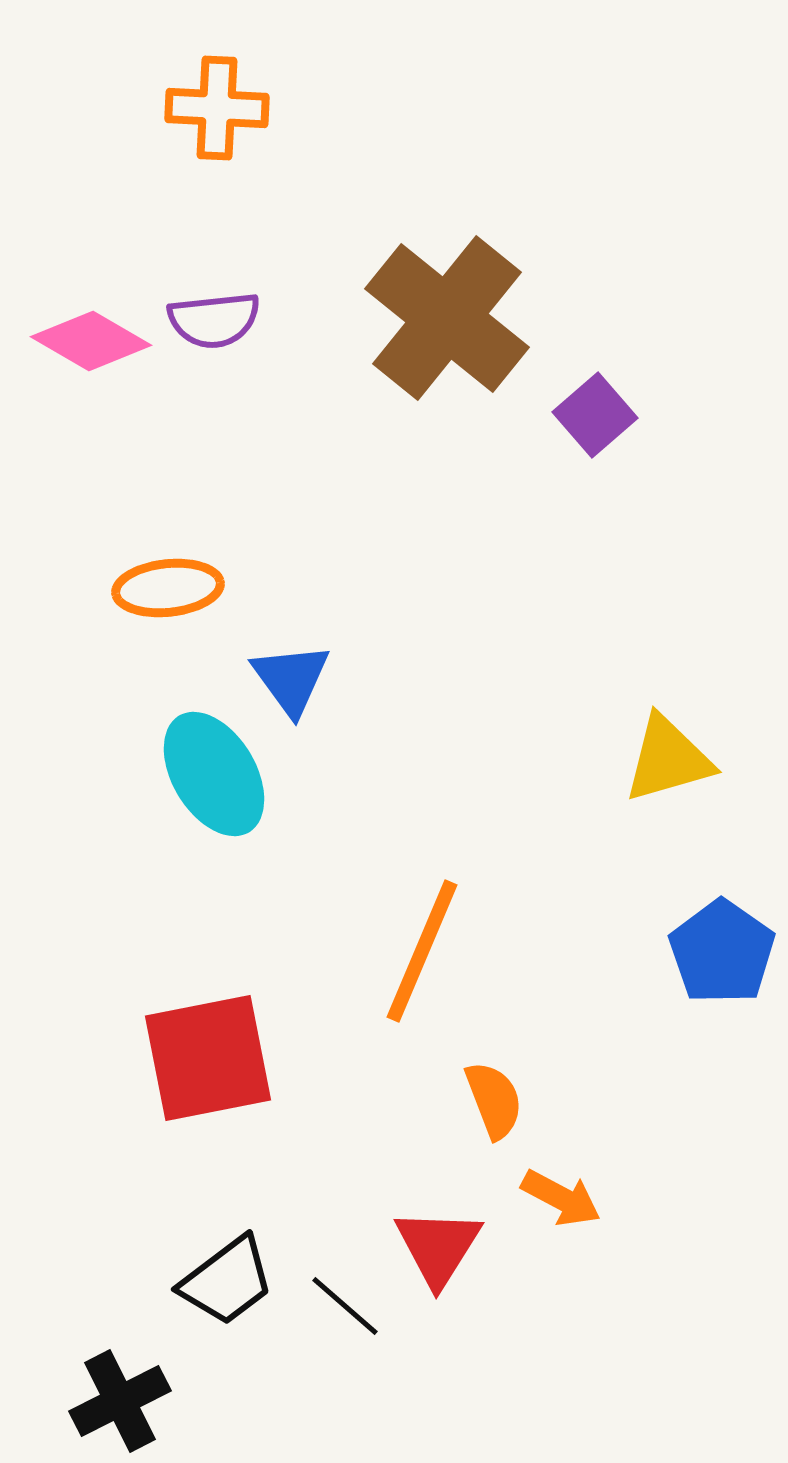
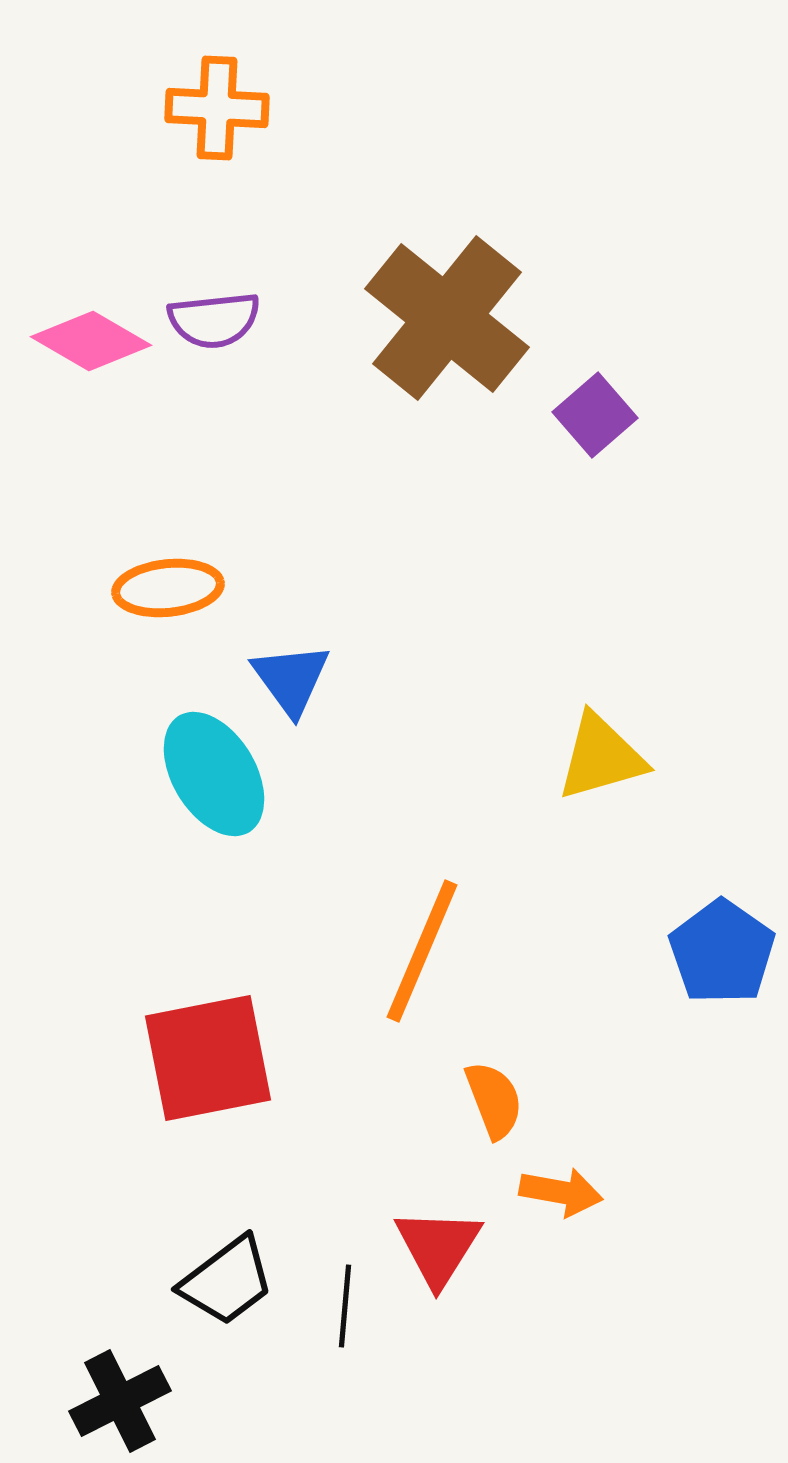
yellow triangle: moved 67 px left, 2 px up
orange arrow: moved 6 px up; rotated 18 degrees counterclockwise
black line: rotated 54 degrees clockwise
